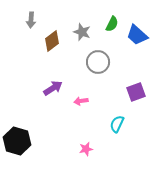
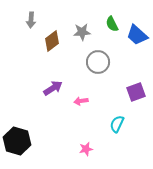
green semicircle: rotated 126 degrees clockwise
gray star: rotated 24 degrees counterclockwise
